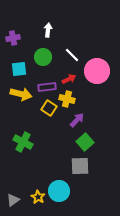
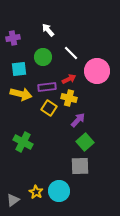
white arrow: rotated 48 degrees counterclockwise
white line: moved 1 px left, 2 px up
yellow cross: moved 2 px right, 1 px up
purple arrow: moved 1 px right
yellow star: moved 2 px left, 5 px up
